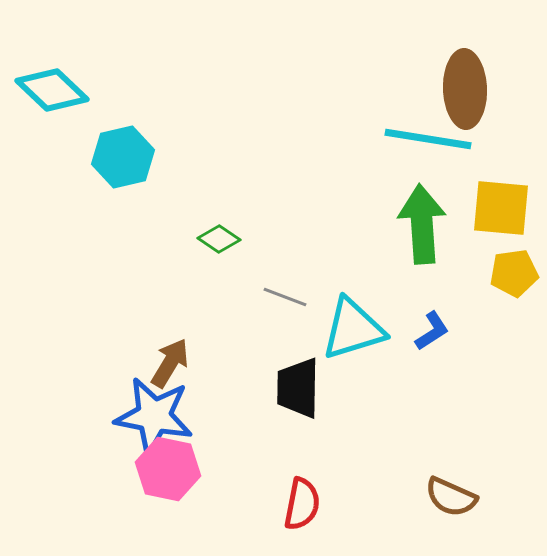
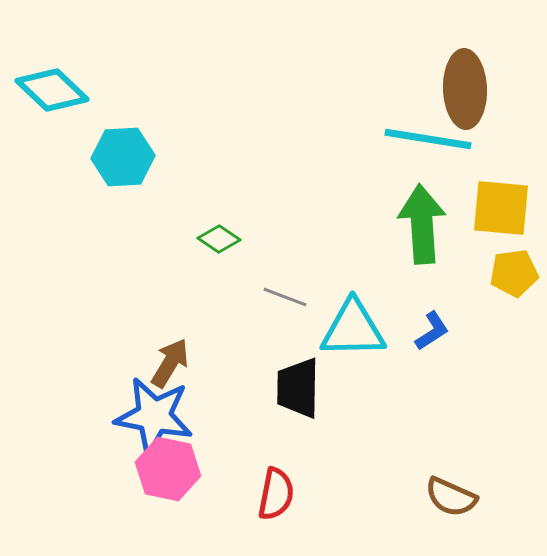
cyan hexagon: rotated 10 degrees clockwise
cyan triangle: rotated 16 degrees clockwise
red semicircle: moved 26 px left, 10 px up
